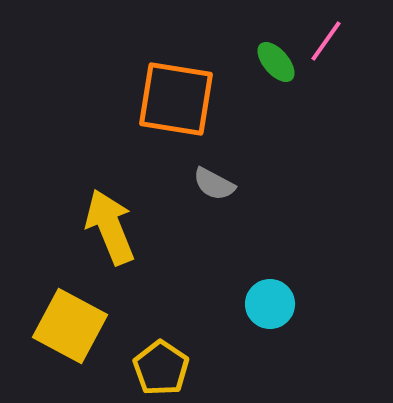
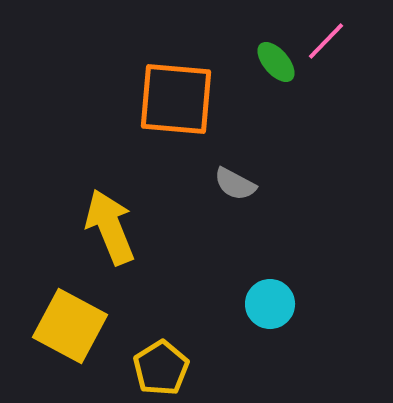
pink line: rotated 9 degrees clockwise
orange square: rotated 4 degrees counterclockwise
gray semicircle: moved 21 px right
yellow pentagon: rotated 6 degrees clockwise
